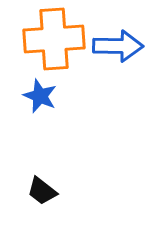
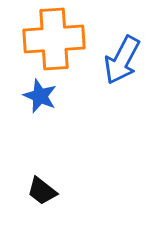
blue arrow: moved 4 px right, 14 px down; rotated 117 degrees clockwise
